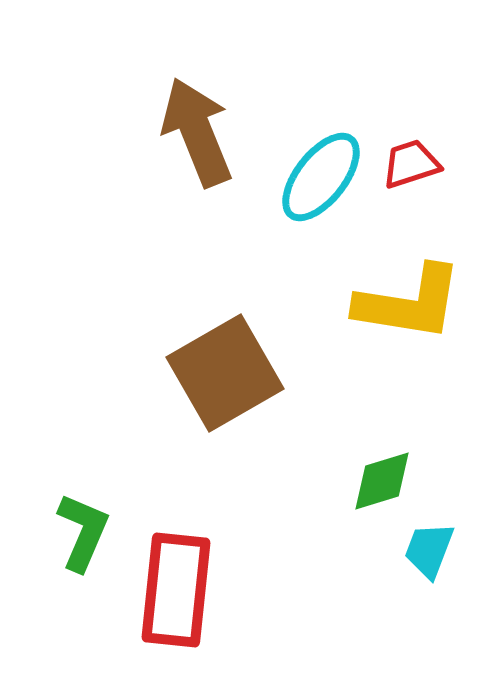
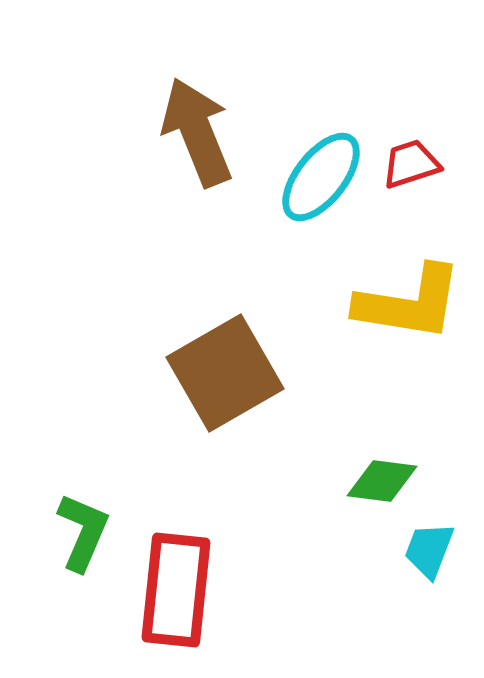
green diamond: rotated 24 degrees clockwise
